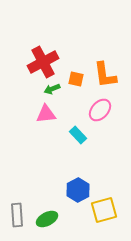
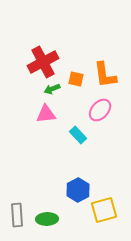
green ellipse: rotated 25 degrees clockwise
